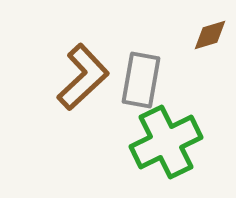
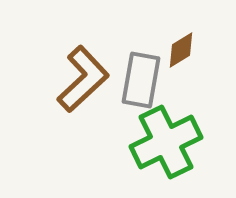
brown diamond: moved 29 px left, 15 px down; rotated 15 degrees counterclockwise
brown L-shape: moved 2 px down
